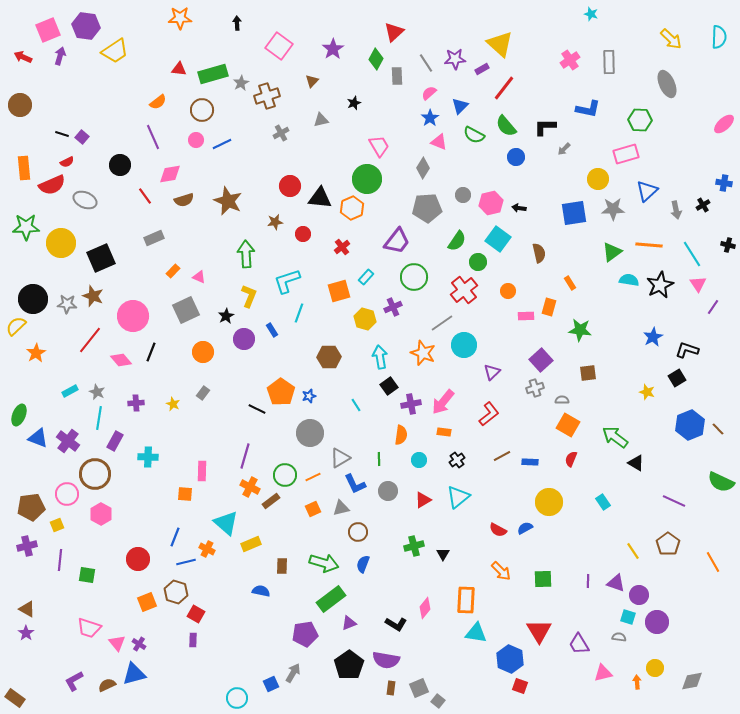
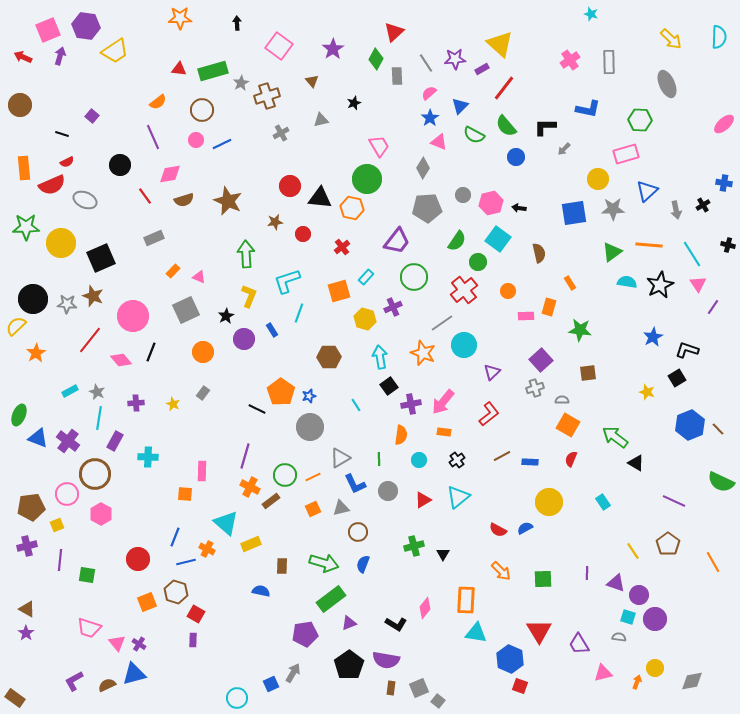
green rectangle at (213, 74): moved 3 px up
brown triangle at (312, 81): rotated 24 degrees counterclockwise
purple square at (82, 137): moved 10 px right, 21 px up
orange hexagon at (352, 208): rotated 25 degrees counterclockwise
cyan semicircle at (629, 280): moved 2 px left, 2 px down
gray circle at (310, 433): moved 6 px up
purple line at (588, 581): moved 1 px left, 8 px up
purple circle at (657, 622): moved 2 px left, 3 px up
orange arrow at (637, 682): rotated 24 degrees clockwise
